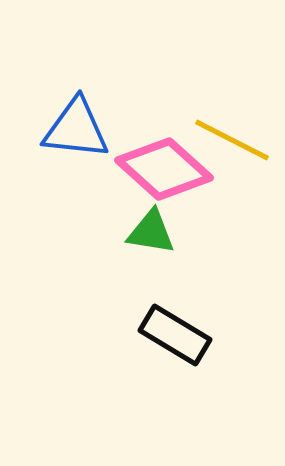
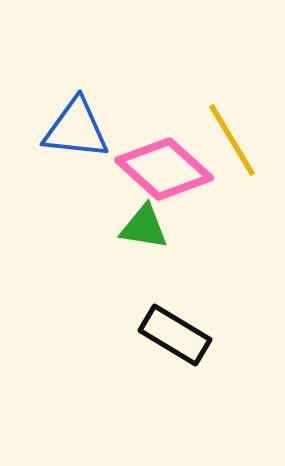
yellow line: rotated 32 degrees clockwise
green triangle: moved 7 px left, 5 px up
